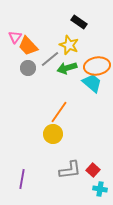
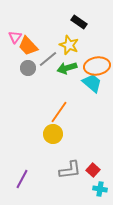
gray line: moved 2 px left
purple line: rotated 18 degrees clockwise
